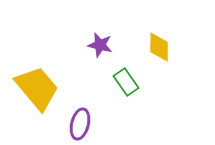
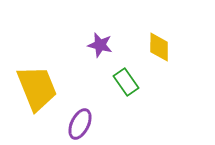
yellow trapezoid: rotated 18 degrees clockwise
purple ellipse: rotated 12 degrees clockwise
